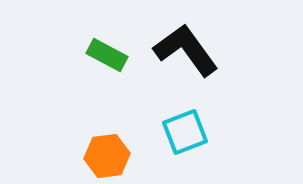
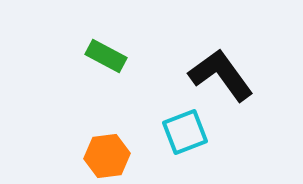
black L-shape: moved 35 px right, 25 px down
green rectangle: moved 1 px left, 1 px down
